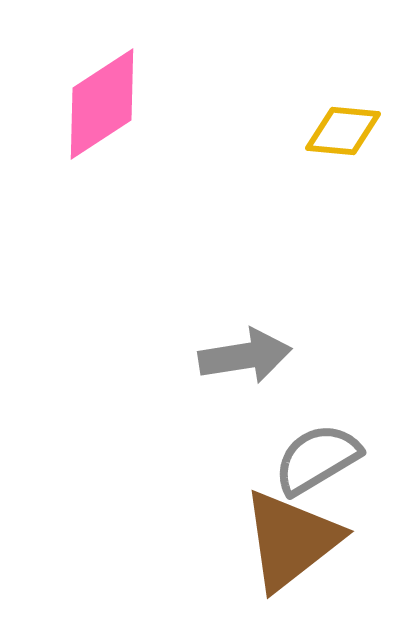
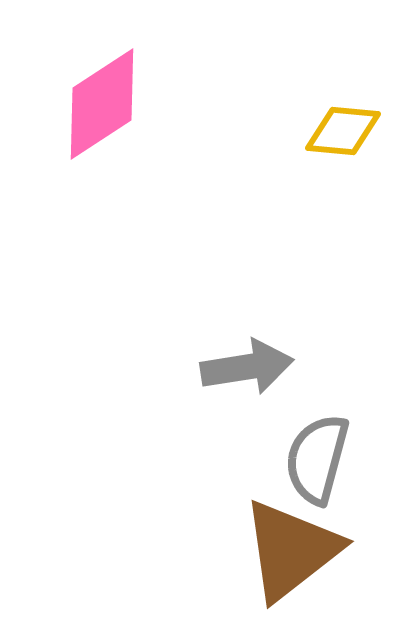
gray arrow: moved 2 px right, 11 px down
gray semicircle: rotated 44 degrees counterclockwise
brown triangle: moved 10 px down
